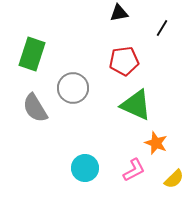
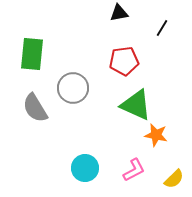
green rectangle: rotated 12 degrees counterclockwise
orange star: moved 8 px up; rotated 10 degrees counterclockwise
